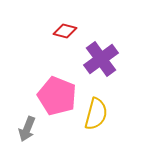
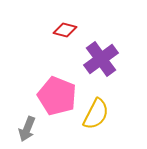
red diamond: moved 1 px up
yellow semicircle: rotated 12 degrees clockwise
